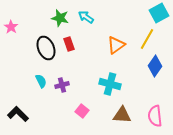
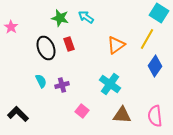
cyan square: rotated 30 degrees counterclockwise
cyan cross: rotated 20 degrees clockwise
